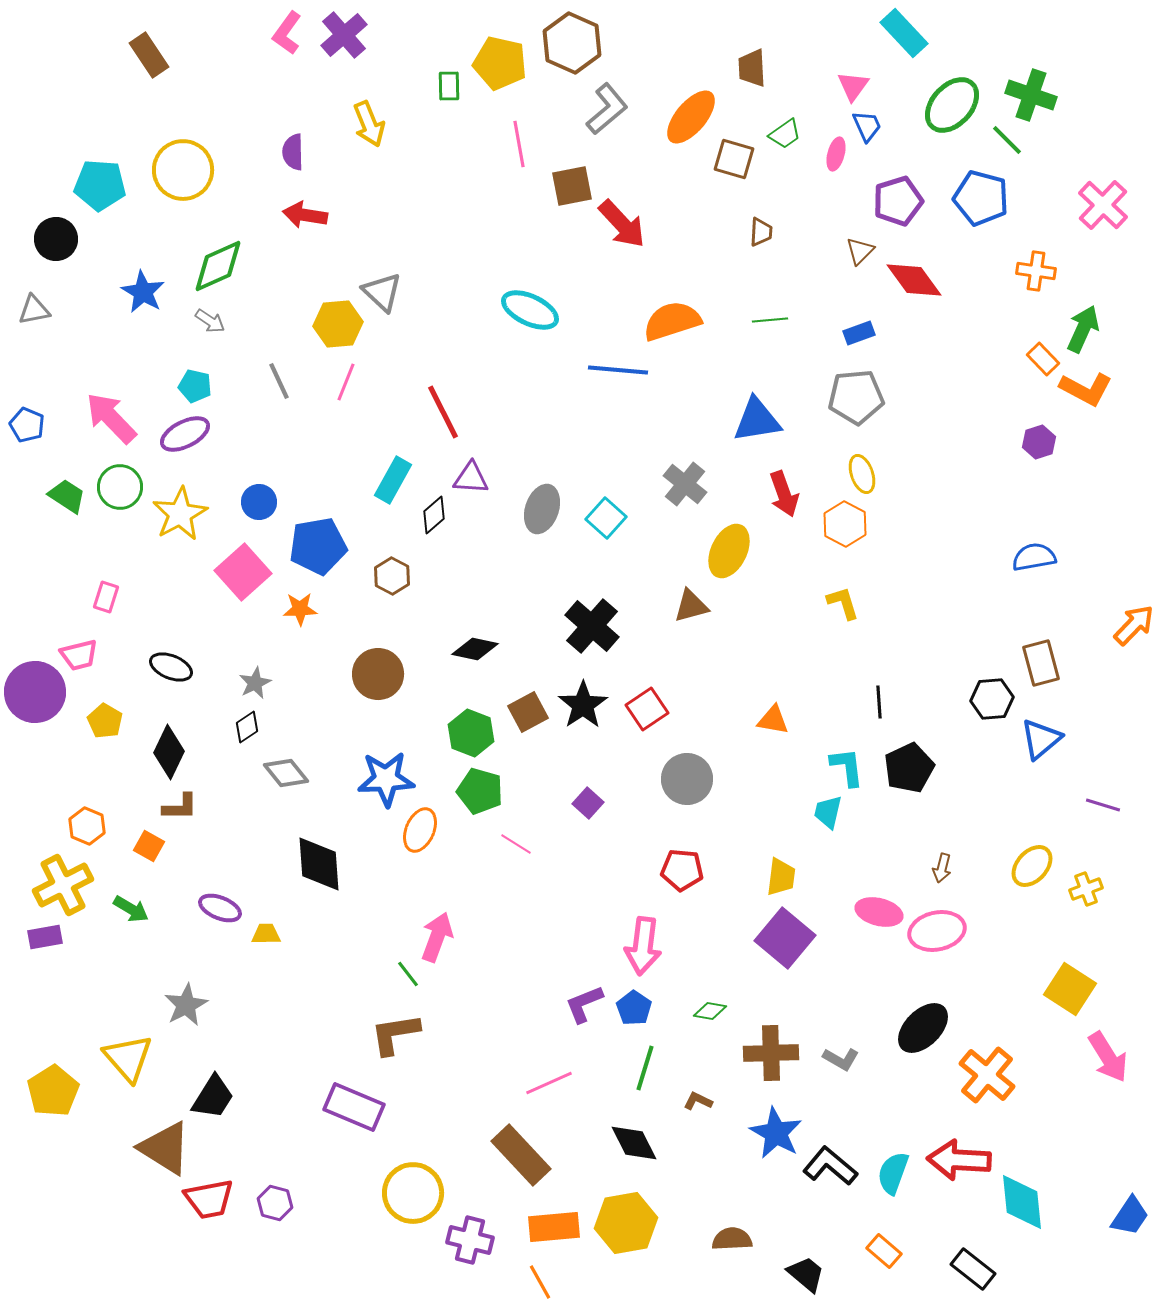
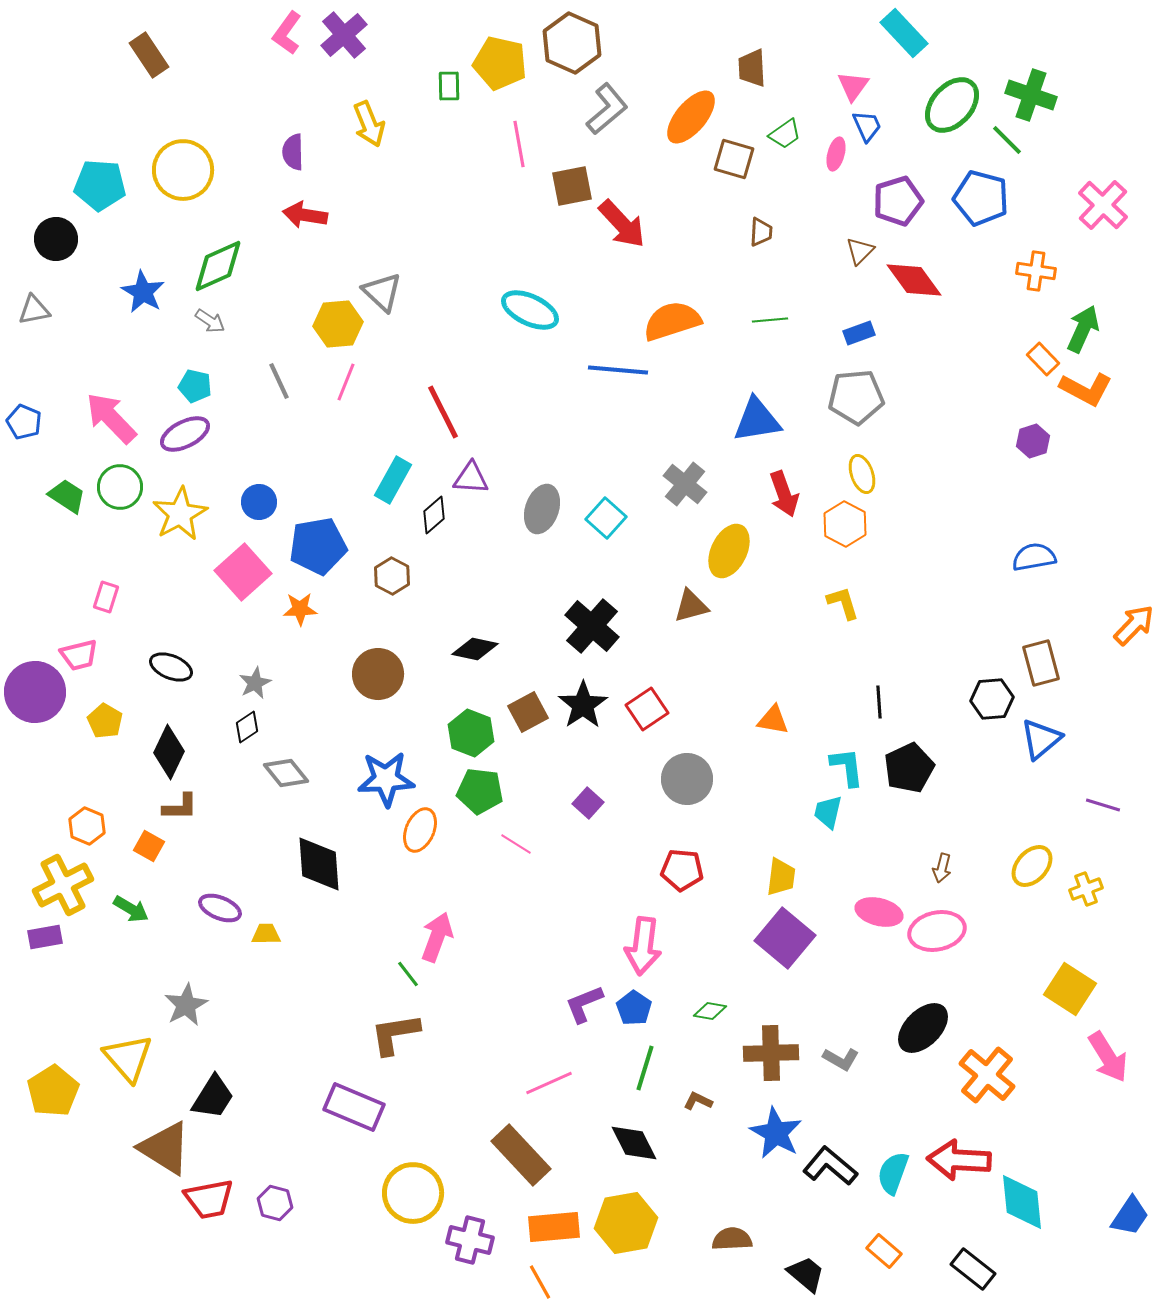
blue pentagon at (27, 425): moved 3 px left, 3 px up
purple hexagon at (1039, 442): moved 6 px left, 1 px up
green pentagon at (480, 791): rotated 9 degrees counterclockwise
